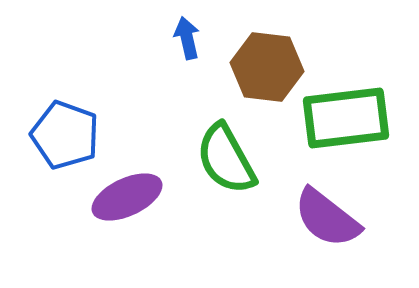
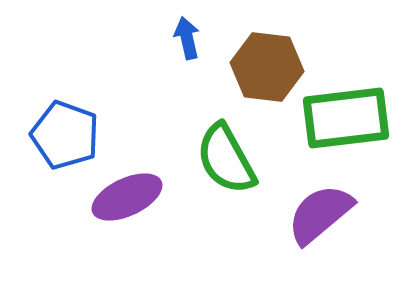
purple semicircle: moved 7 px left, 4 px up; rotated 102 degrees clockwise
